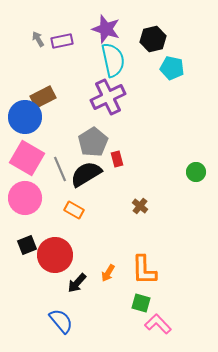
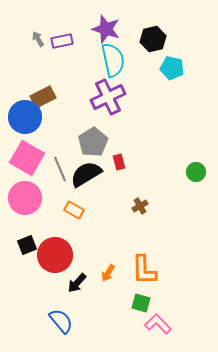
red rectangle: moved 2 px right, 3 px down
brown cross: rotated 21 degrees clockwise
